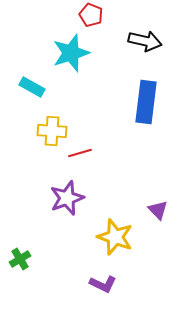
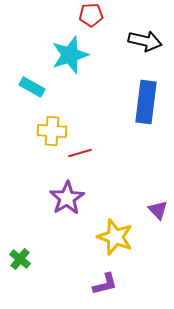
red pentagon: rotated 25 degrees counterclockwise
cyan star: moved 1 px left, 2 px down
purple star: rotated 12 degrees counterclockwise
green cross: rotated 20 degrees counterclockwise
purple L-shape: moved 2 px right; rotated 40 degrees counterclockwise
